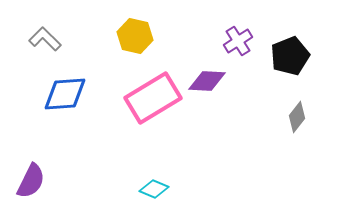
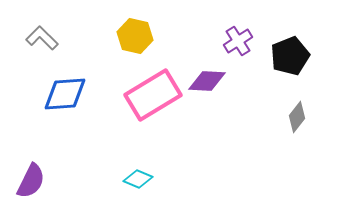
gray L-shape: moved 3 px left, 1 px up
pink rectangle: moved 3 px up
cyan diamond: moved 16 px left, 10 px up
